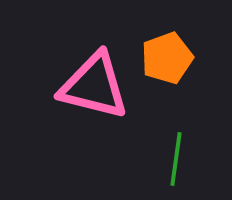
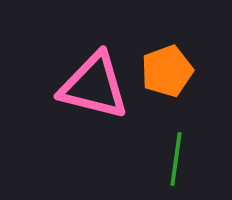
orange pentagon: moved 13 px down
